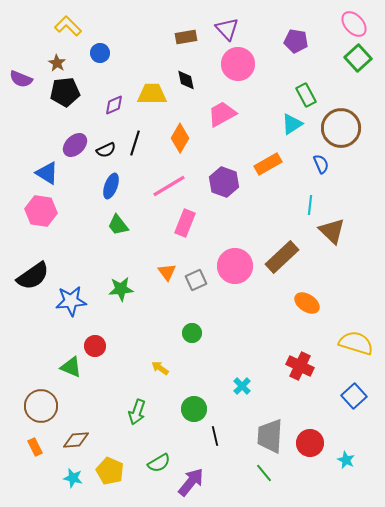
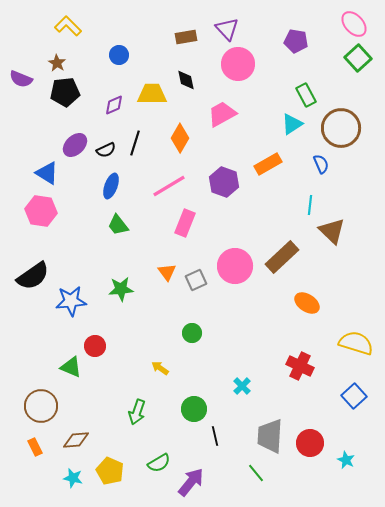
blue circle at (100, 53): moved 19 px right, 2 px down
green line at (264, 473): moved 8 px left
